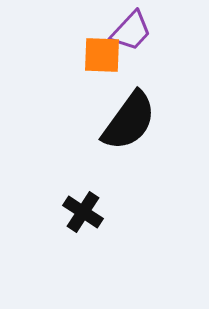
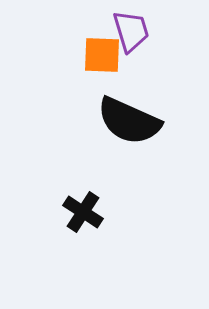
purple trapezoid: rotated 60 degrees counterclockwise
black semicircle: rotated 78 degrees clockwise
